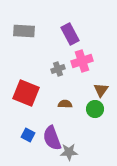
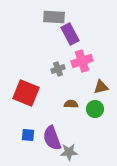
gray rectangle: moved 30 px right, 14 px up
brown triangle: moved 3 px up; rotated 42 degrees clockwise
brown semicircle: moved 6 px right
blue square: rotated 24 degrees counterclockwise
